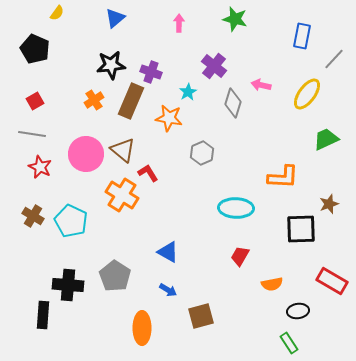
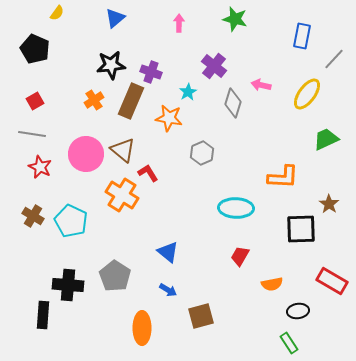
brown star at (329, 204): rotated 18 degrees counterclockwise
blue triangle at (168, 252): rotated 10 degrees clockwise
